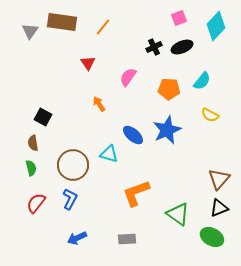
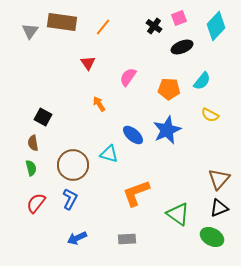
black cross: moved 21 px up; rotated 28 degrees counterclockwise
